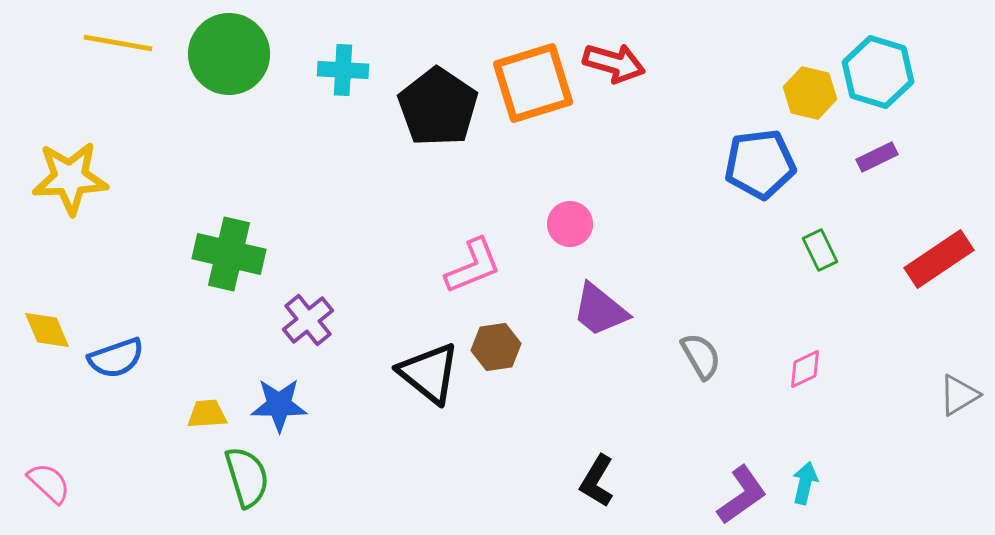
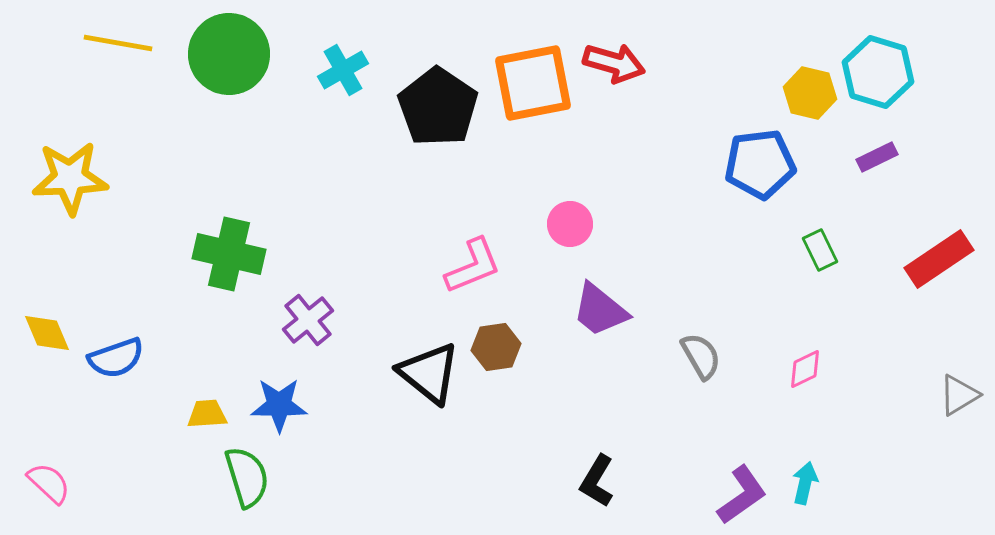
cyan cross: rotated 33 degrees counterclockwise
orange square: rotated 6 degrees clockwise
yellow diamond: moved 3 px down
